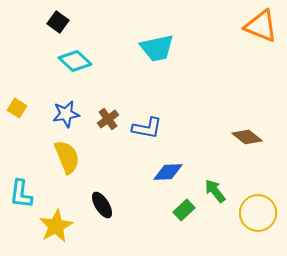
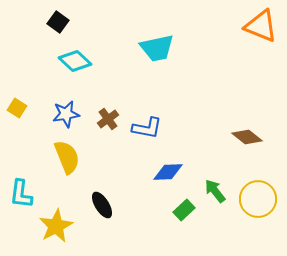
yellow circle: moved 14 px up
